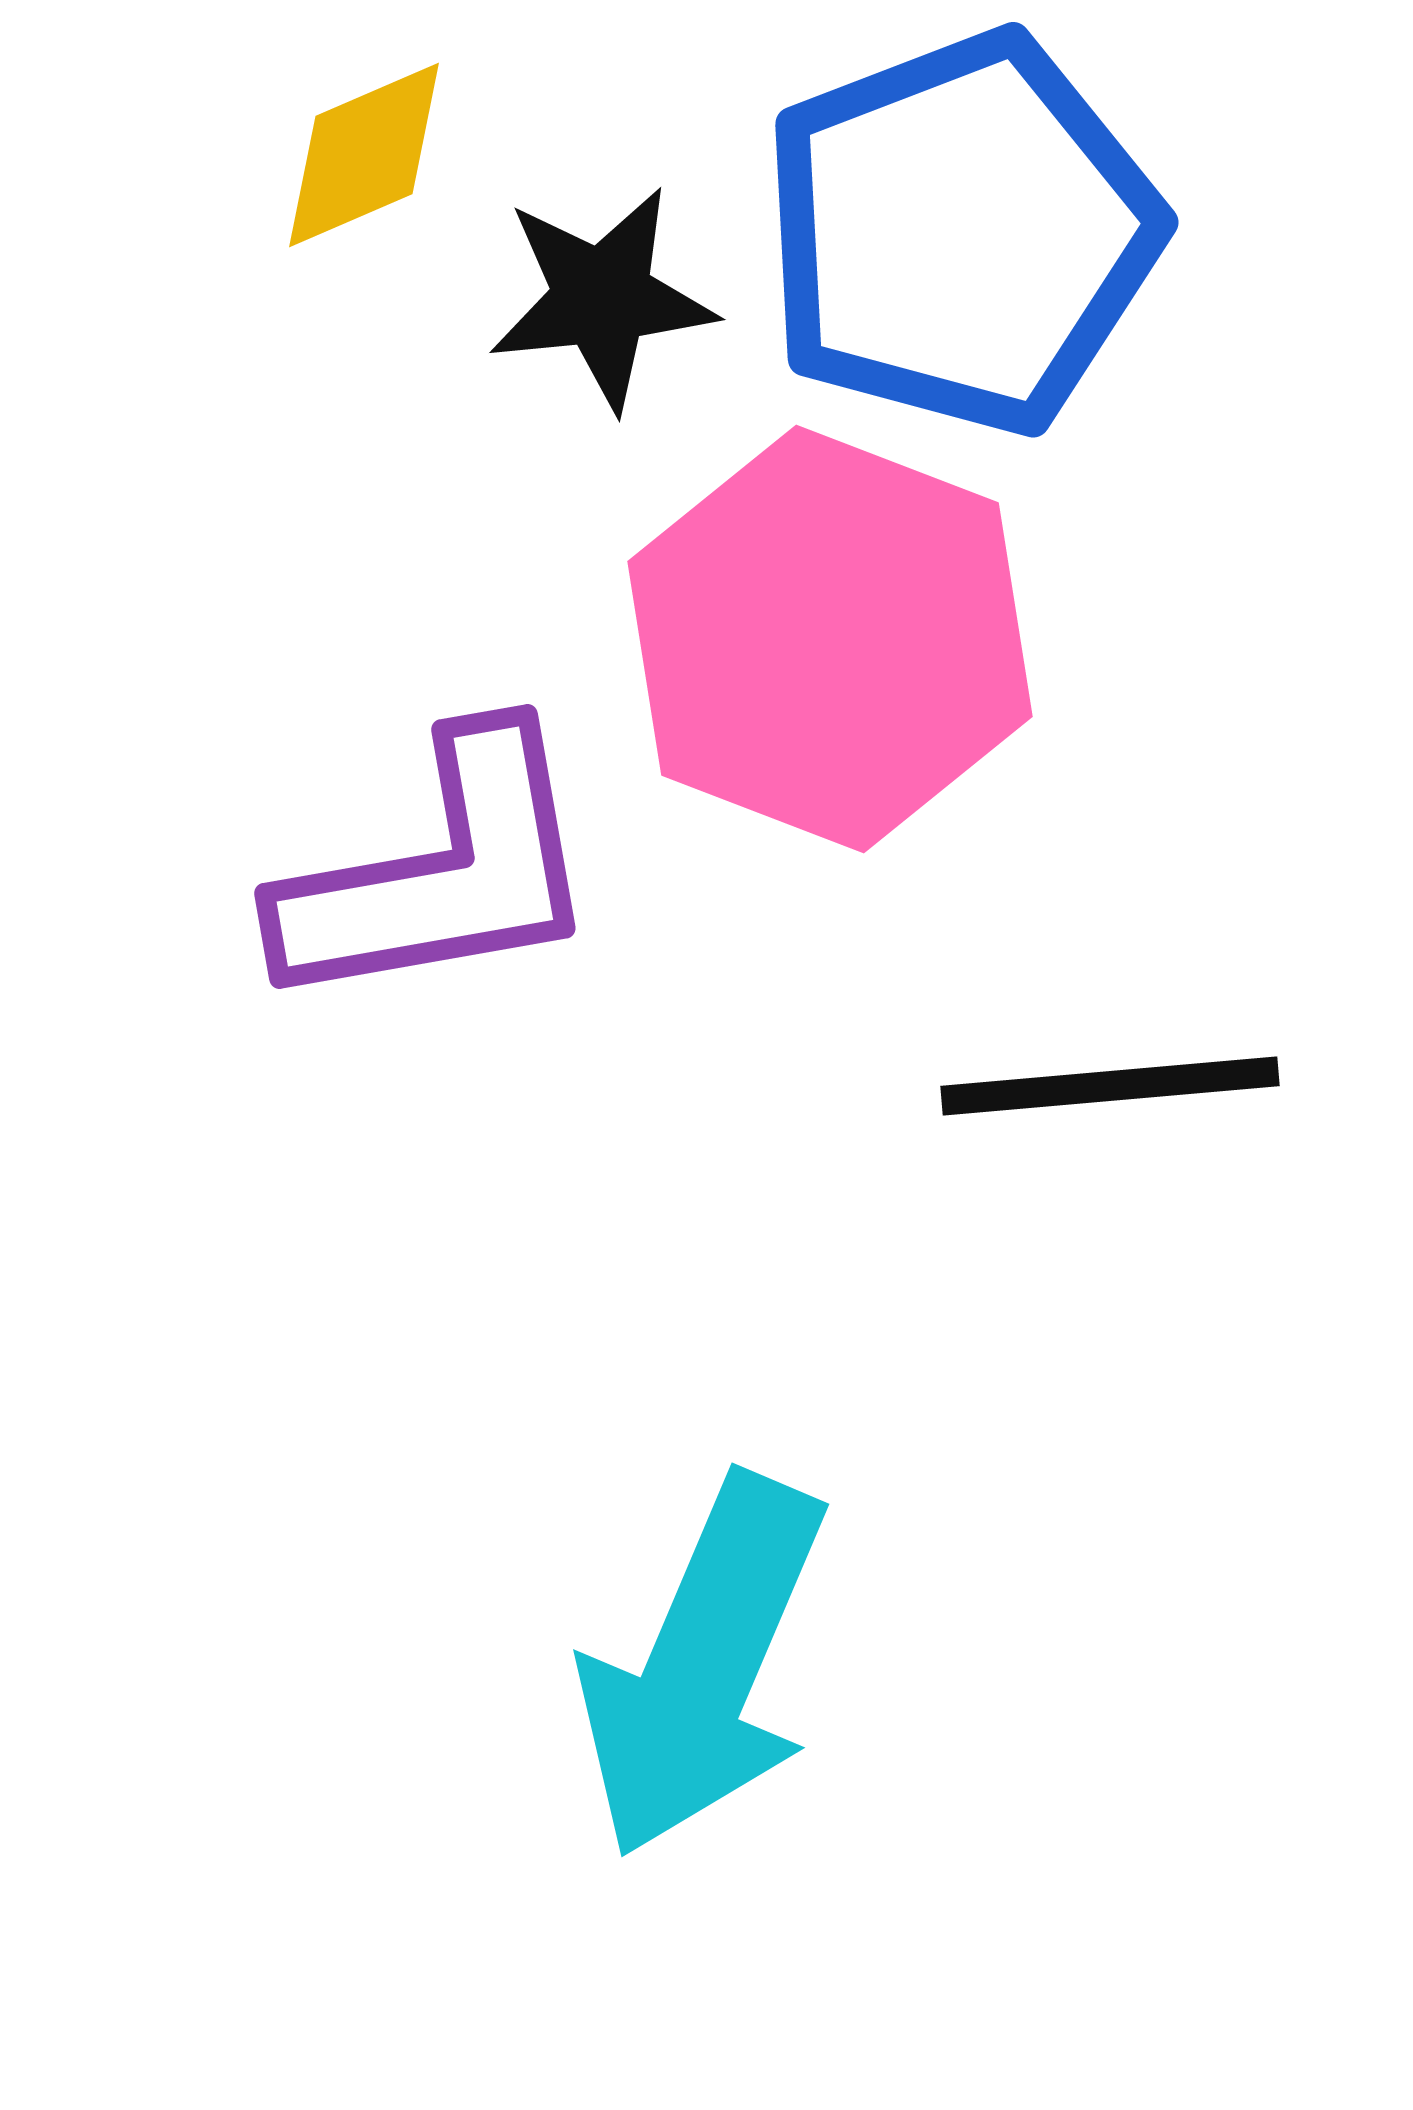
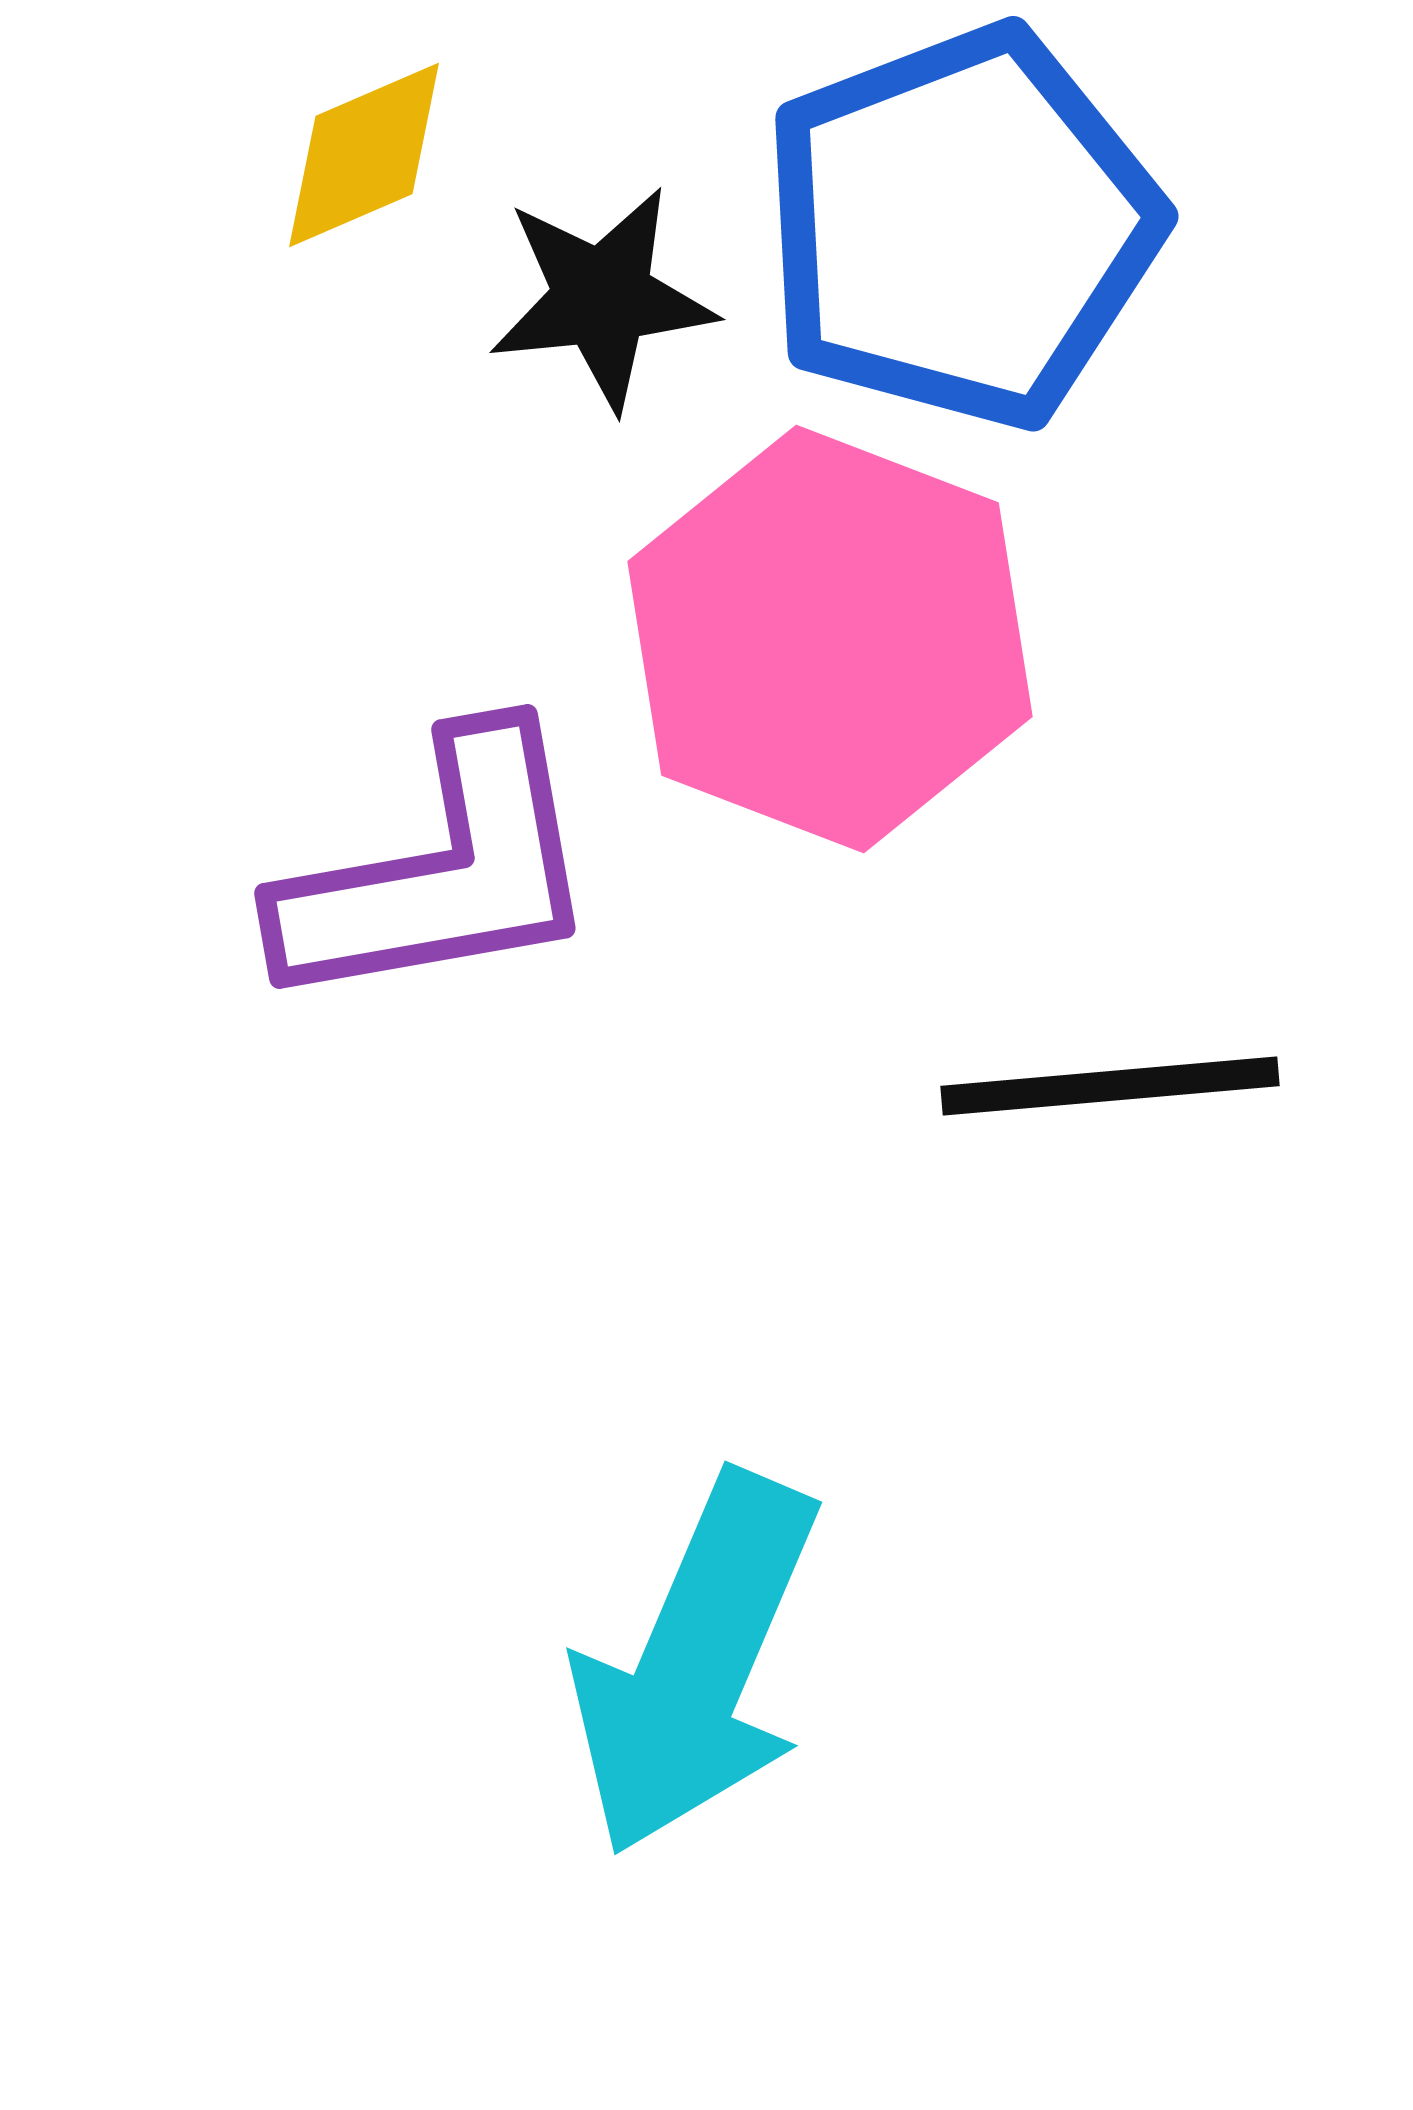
blue pentagon: moved 6 px up
cyan arrow: moved 7 px left, 2 px up
